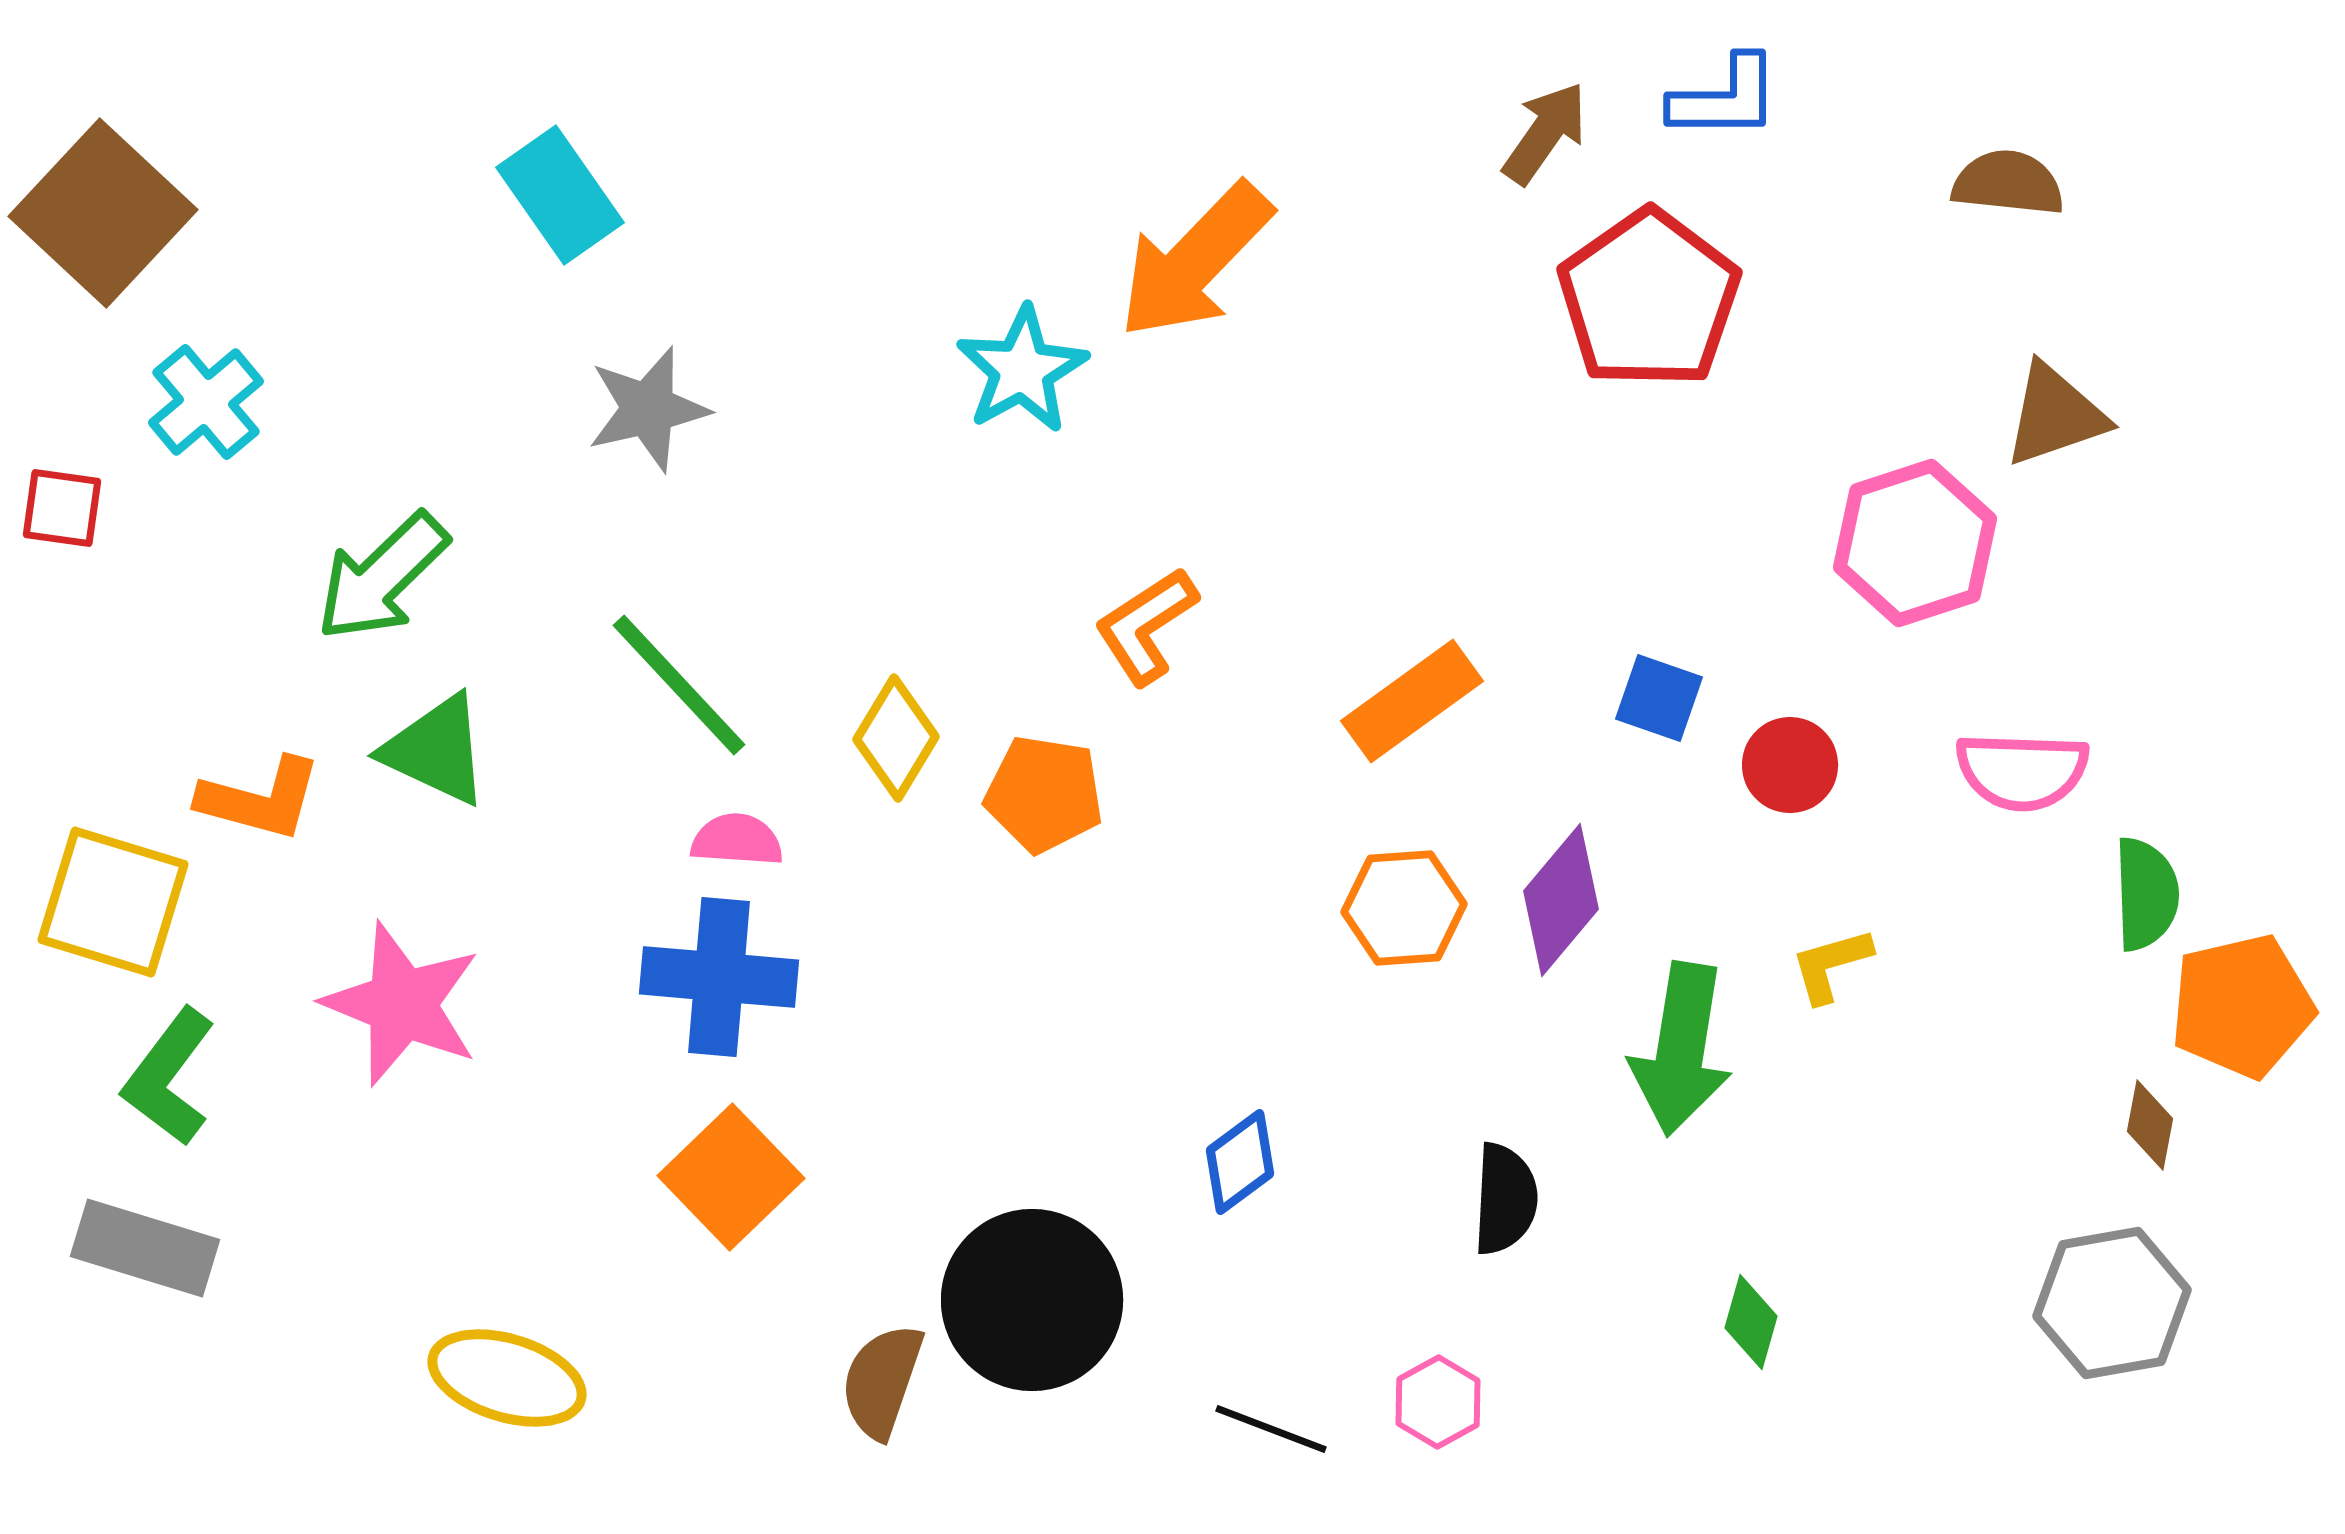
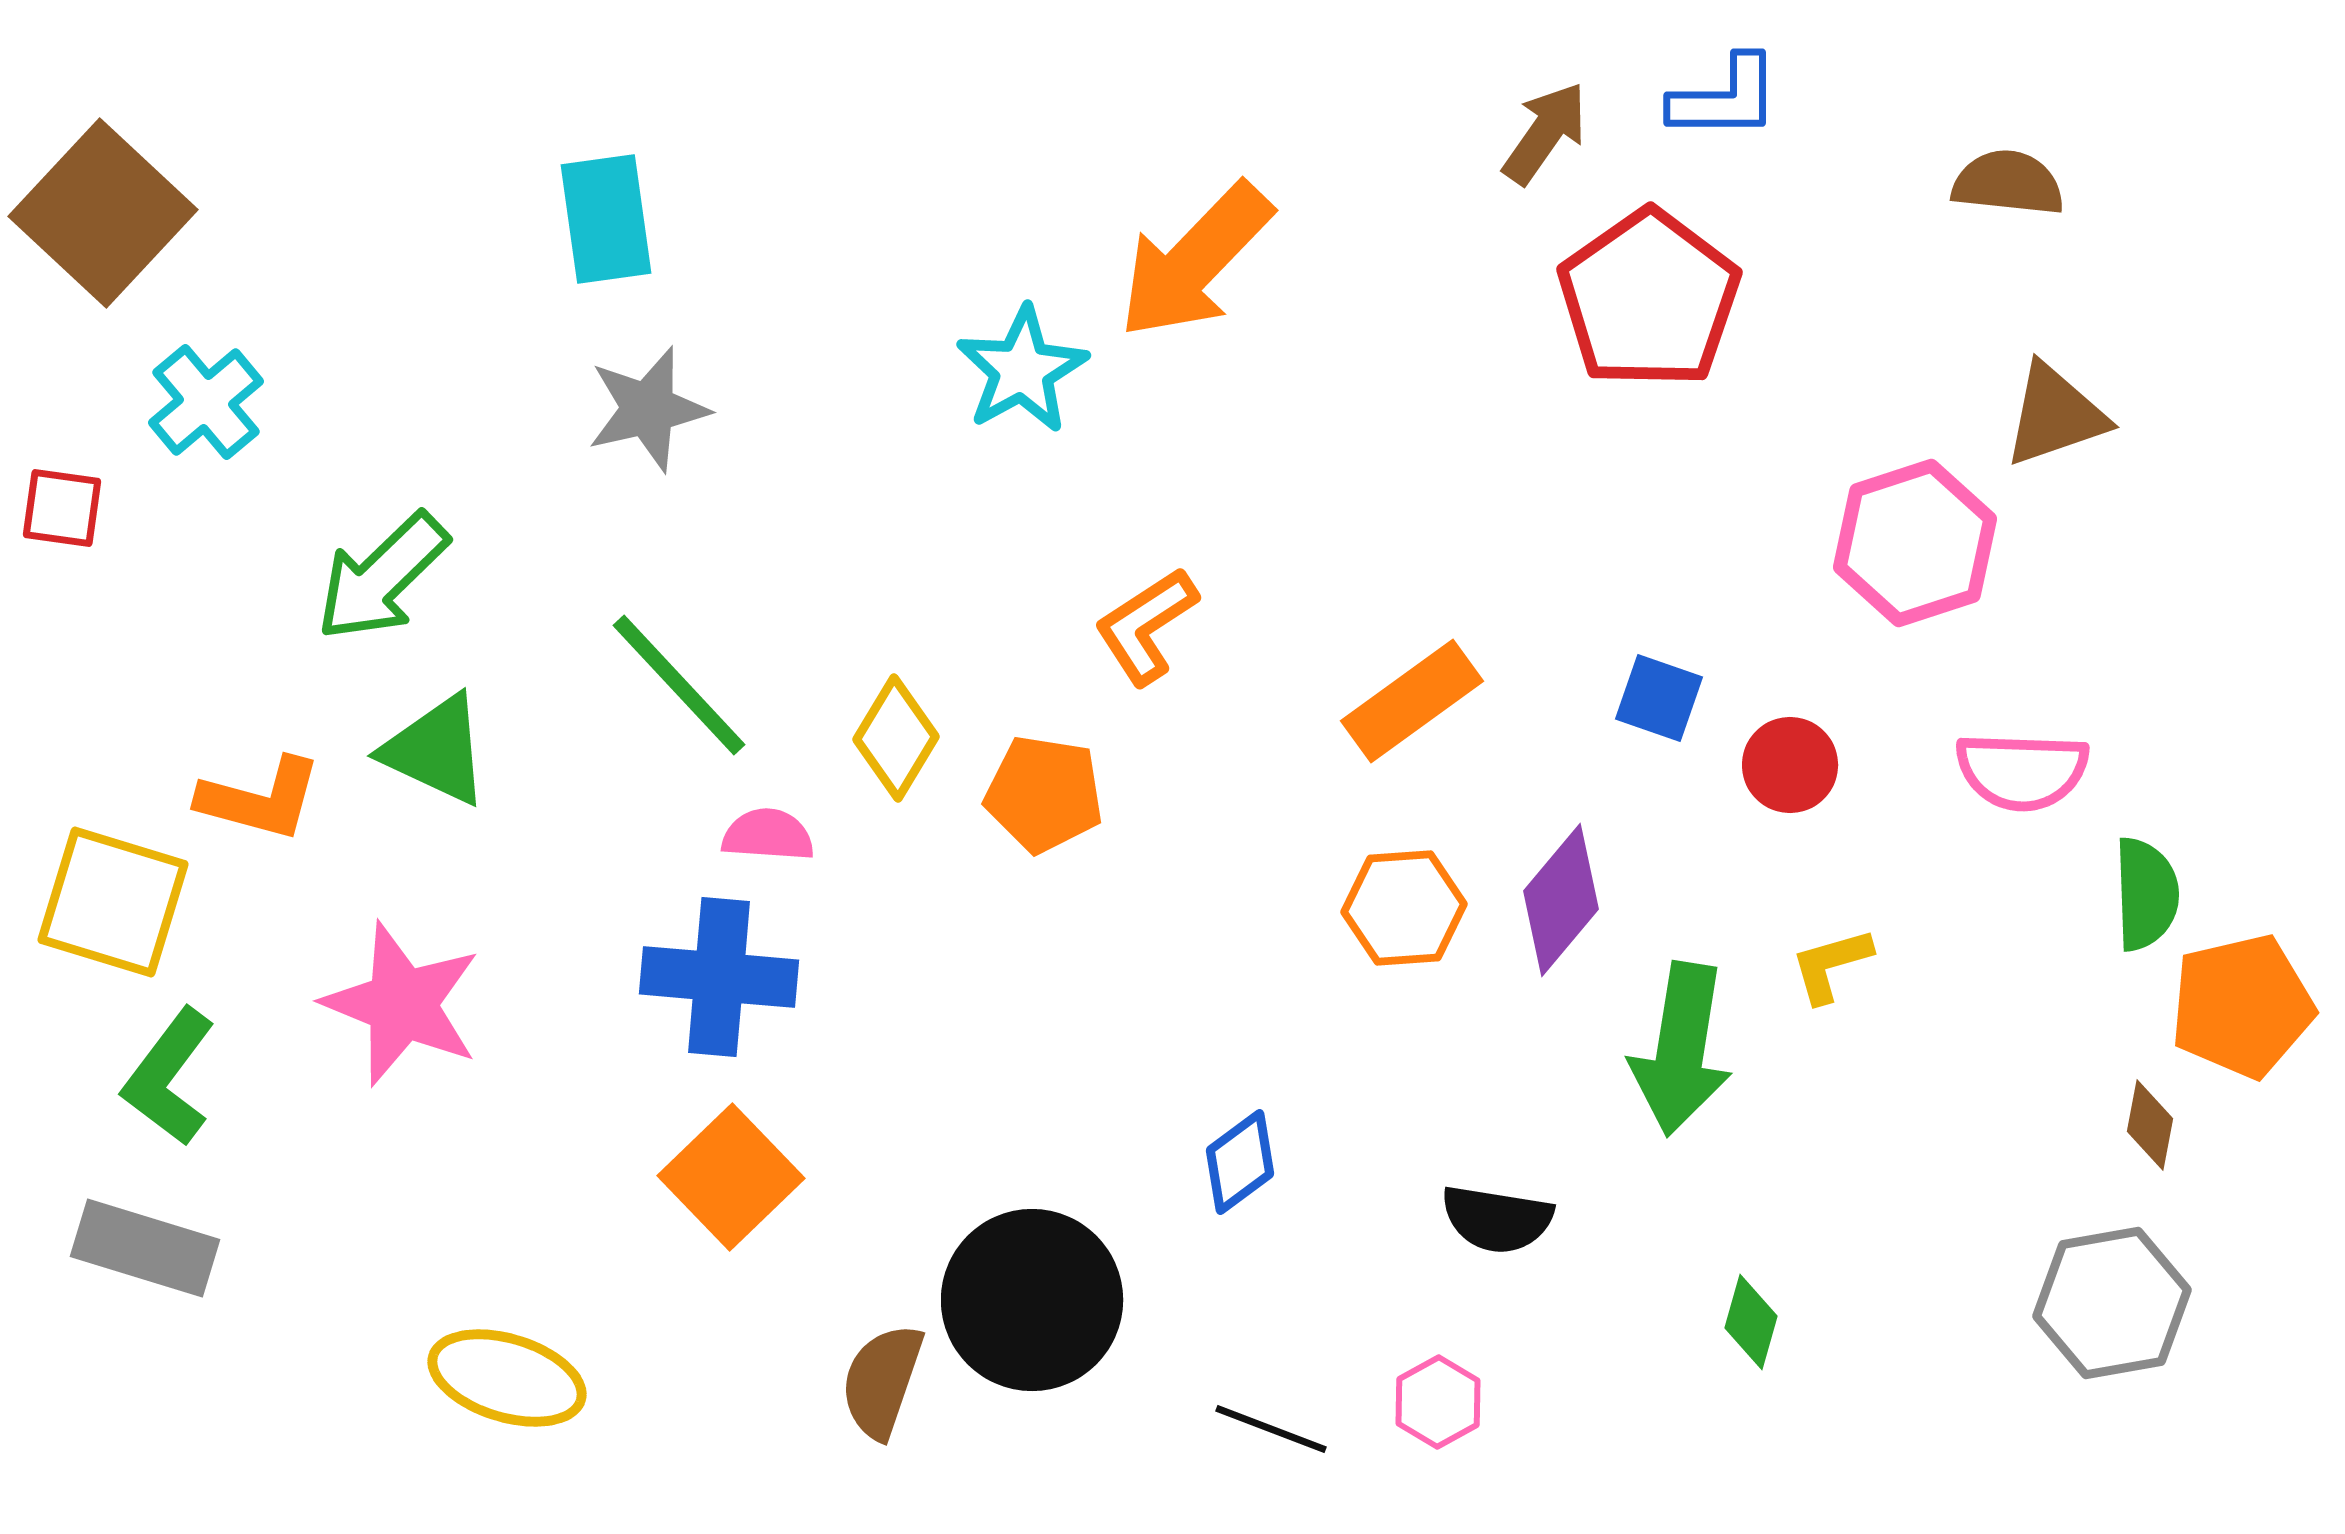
cyan rectangle at (560, 195): moved 46 px right, 24 px down; rotated 27 degrees clockwise
pink semicircle at (737, 840): moved 31 px right, 5 px up
black semicircle at (1505, 1199): moved 8 px left, 20 px down; rotated 96 degrees clockwise
